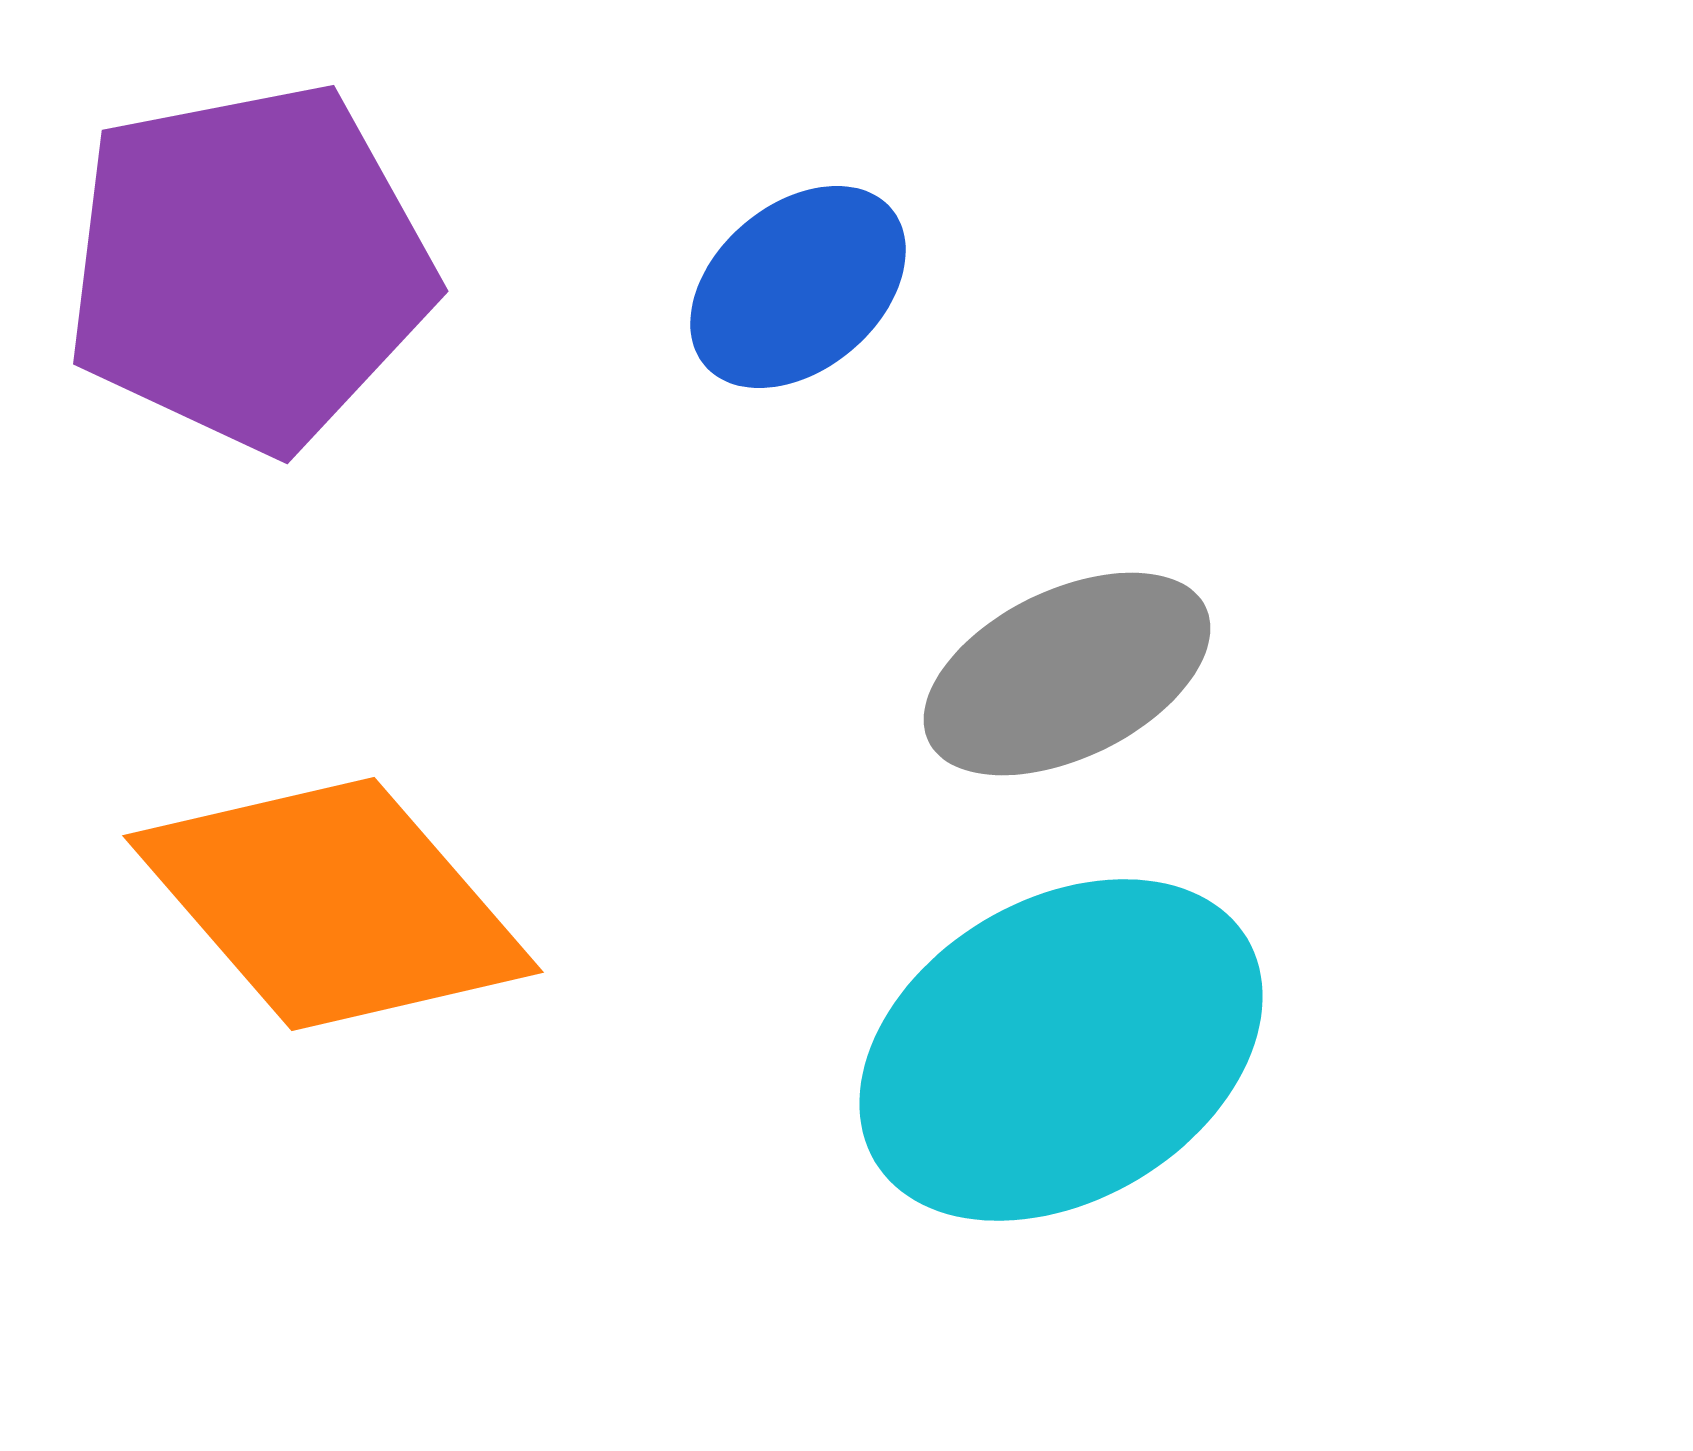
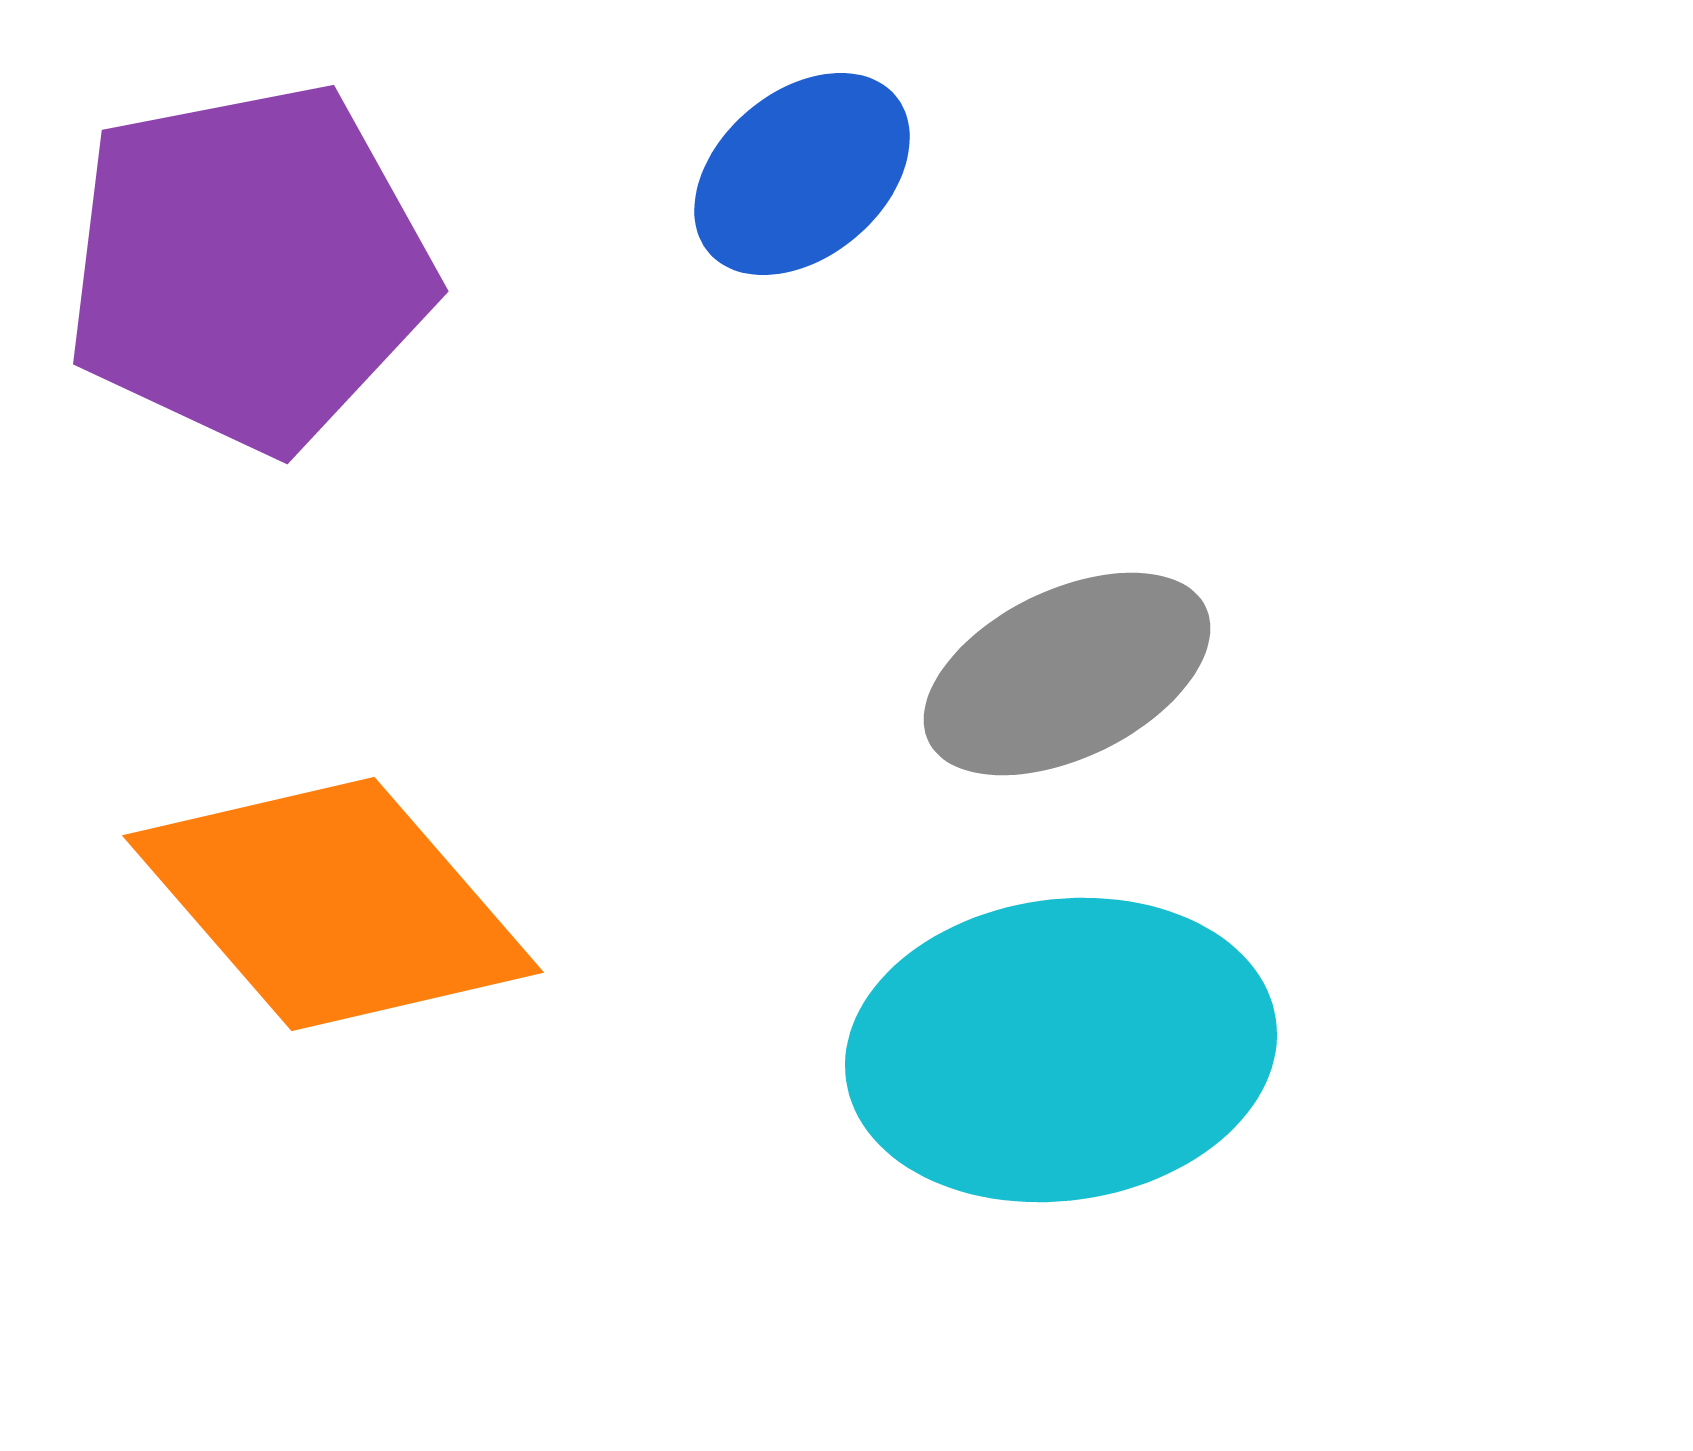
blue ellipse: moved 4 px right, 113 px up
cyan ellipse: rotated 23 degrees clockwise
